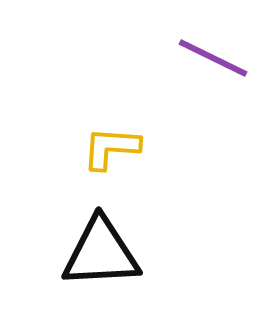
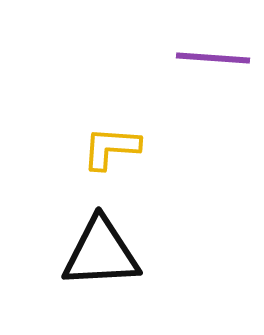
purple line: rotated 22 degrees counterclockwise
